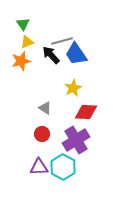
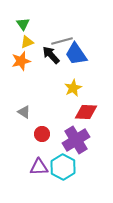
gray triangle: moved 21 px left, 4 px down
